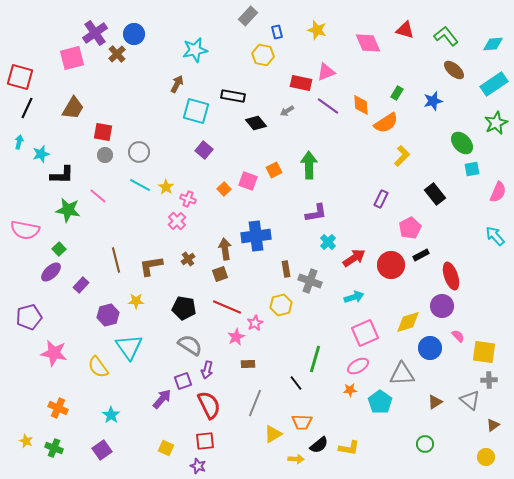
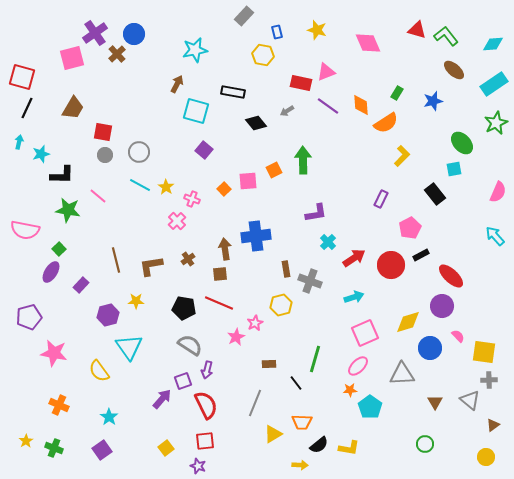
gray rectangle at (248, 16): moved 4 px left
red triangle at (405, 30): moved 12 px right
red square at (20, 77): moved 2 px right
black rectangle at (233, 96): moved 4 px up
green arrow at (309, 165): moved 6 px left, 5 px up
cyan square at (472, 169): moved 18 px left
pink square at (248, 181): rotated 24 degrees counterclockwise
pink cross at (188, 199): moved 4 px right
purple ellipse at (51, 272): rotated 15 degrees counterclockwise
brown square at (220, 274): rotated 14 degrees clockwise
red ellipse at (451, 276): rotated 28 degrees counterclockwise
red line at (227, 307): moved 8 px left, 4 px up
brown rectangle at (248, 364): moved 21 px right
pink ellipse at (358, 366): rotated 15 degrees counterclockwise
yellow semicircle at (98, 367): moved 1 px right, 4 px down
cyan pentagon at (380, 402): moved 10 px left, 5 px down
brown triangle at (435, 402): rotated 28 degrees counterclockwise
red semicircle at (209, 405): moved 3 px left
orange cross at (58, 408): moved 1 px right, 3 px up
cyan star at (111, 415): moved 2 px left, 2 px down
yellow star at (26, 441): rotated 16 degrees clockwise
yellow square at (166, 448): rotated 28 degrees clockwise
yellow arrow at (296, 459): moved 4 px right, 6 px down
